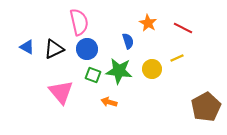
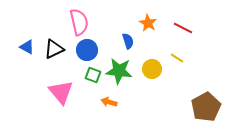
blue circle: moved 1 px down
yellow line: rotated 56 degrees clockwise
